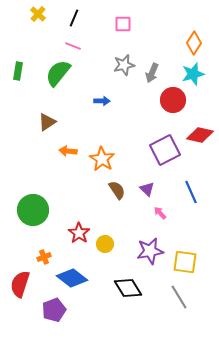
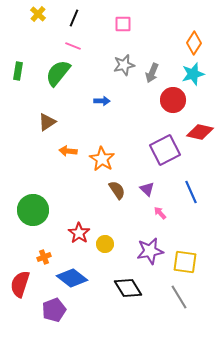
red diamond: moved 3 px up
